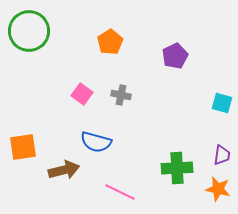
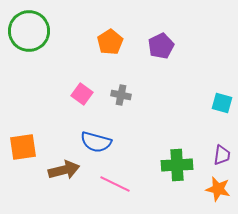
purple pentagon: moved 14 px left, 10 px up
green cross: moved 3 px up
pink line: moved 5 px left, 8 px up
